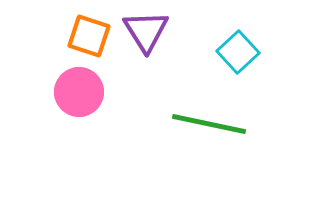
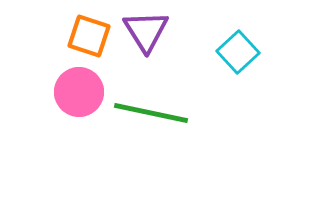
green line: moved 58 px left, 11 px up
